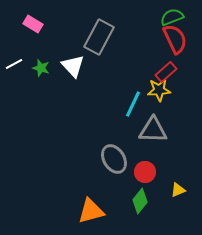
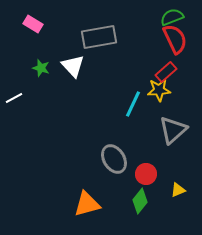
gray rectangle: rotated 52 degrees clockwise
white line: moved 34 px down
gray triangle: moved 20 px right; rotated 44 degrees counterclockwise
red circle: moved 1 px right, 2 px down
orange triangle: moved 4 px left, 7 px up
